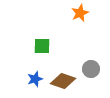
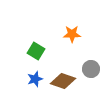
orange star: moved 8 px left, 21 px down; rotated 24 degrees clockwise
green square: moved 6 px left, 5 px down; rotated 30 degrees clockwise
